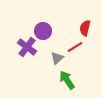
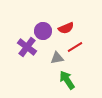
red semicircle: moved 19 px left; rotated 126 degrees counterclockwise
gray triangle: rotated 32 degrees clockwise
